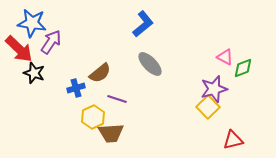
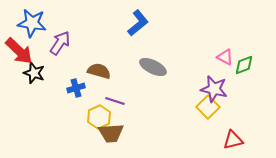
blue L-shape: moved 5 px left, 1 px up
purple arrow: moved 9 px right, 1 px down
red arrow: moved 2 px down
gray ellipse: moved 3 px right, 3 px down; rotated 20 degrees counterclockwise
green diamond: moved 1 px right, 3 px up
brown semicircle: moved 1 px left, 2 px up; rotated 125 degrees counterclockwise
purple star: rotated 28 degrees clockwise
purple line: moved 2 px left, 2 px down
yellow hexagon: moved 6 px right
